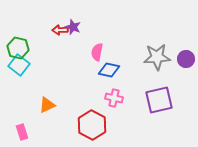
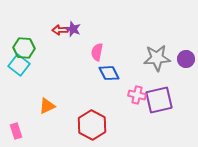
purple star: moved 2 px down
green hexagon: moved 6 px right; rotated 10 degrees counterclockwise
gray star: moved 1 px down
blue diamond: moved 3 px down; rotated 50 degrees clockwise
pink cross: moved 23 px right, 3 px up
orange triangle: moved 1 px down
pink rectangle: moved 6 px left, 1 px up
